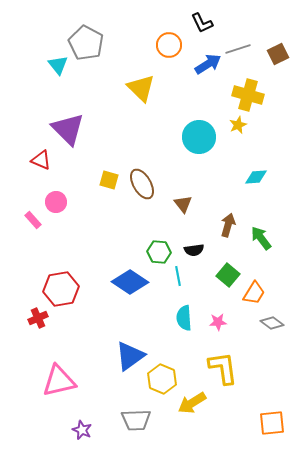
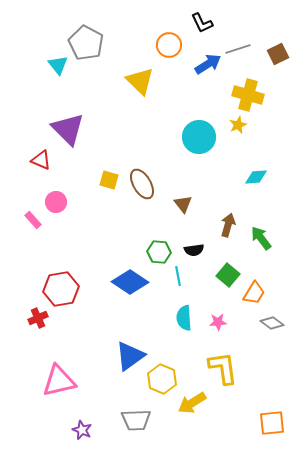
yellow triangle: moved 1 px left, 7 px up
